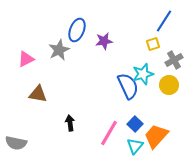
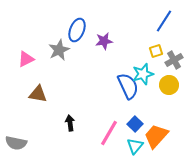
yellow square: moved 3 px right, 7 px down
